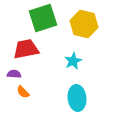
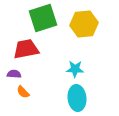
yellow hexagon: rotated 20 degrees counterclockwise
cyan star: moved 2 px right, 8 px down; rotated 30 degrees clockwise
